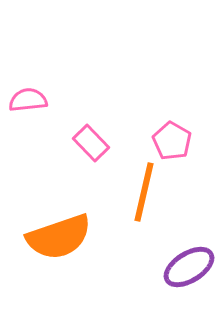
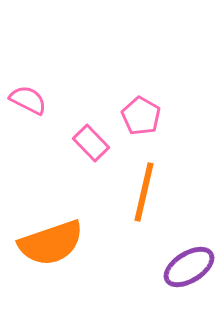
pink semicircle: rotated 33 degrees clockwise
pink pentagon: moved 31 px left, 25 px up
orange semicircle: moved 8 px left, 6 px down
